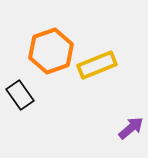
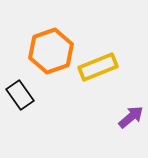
yellow rectangle: moved 1 px right, 2 px down
purple arrow: moved 11 px up
